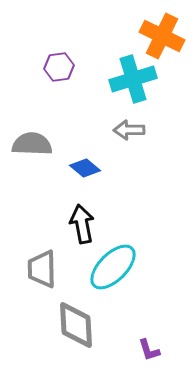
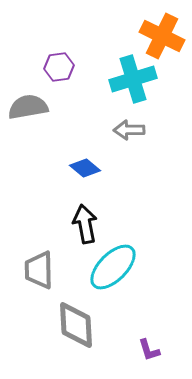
gray semicircle: moved 4 px left, 37 px up; rotated 12 degrees counterclockwise
black arrow: moved 3 px right
gray trapezoid: moved 3 px left, 1 px down
